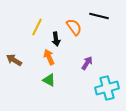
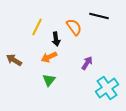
orange arrow: rotated 91 degrees counterclockwise
green triangle: rotated 40 degrees clockwise
cyan cross: rotated 20 degrees counterclockwise
